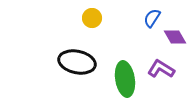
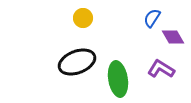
yellow circle: moved 9 px left
purple diamond: moved 2 px left
black ellipse: rotated 33 degrees counterclockwise
green ellipse: moved 7 px left
